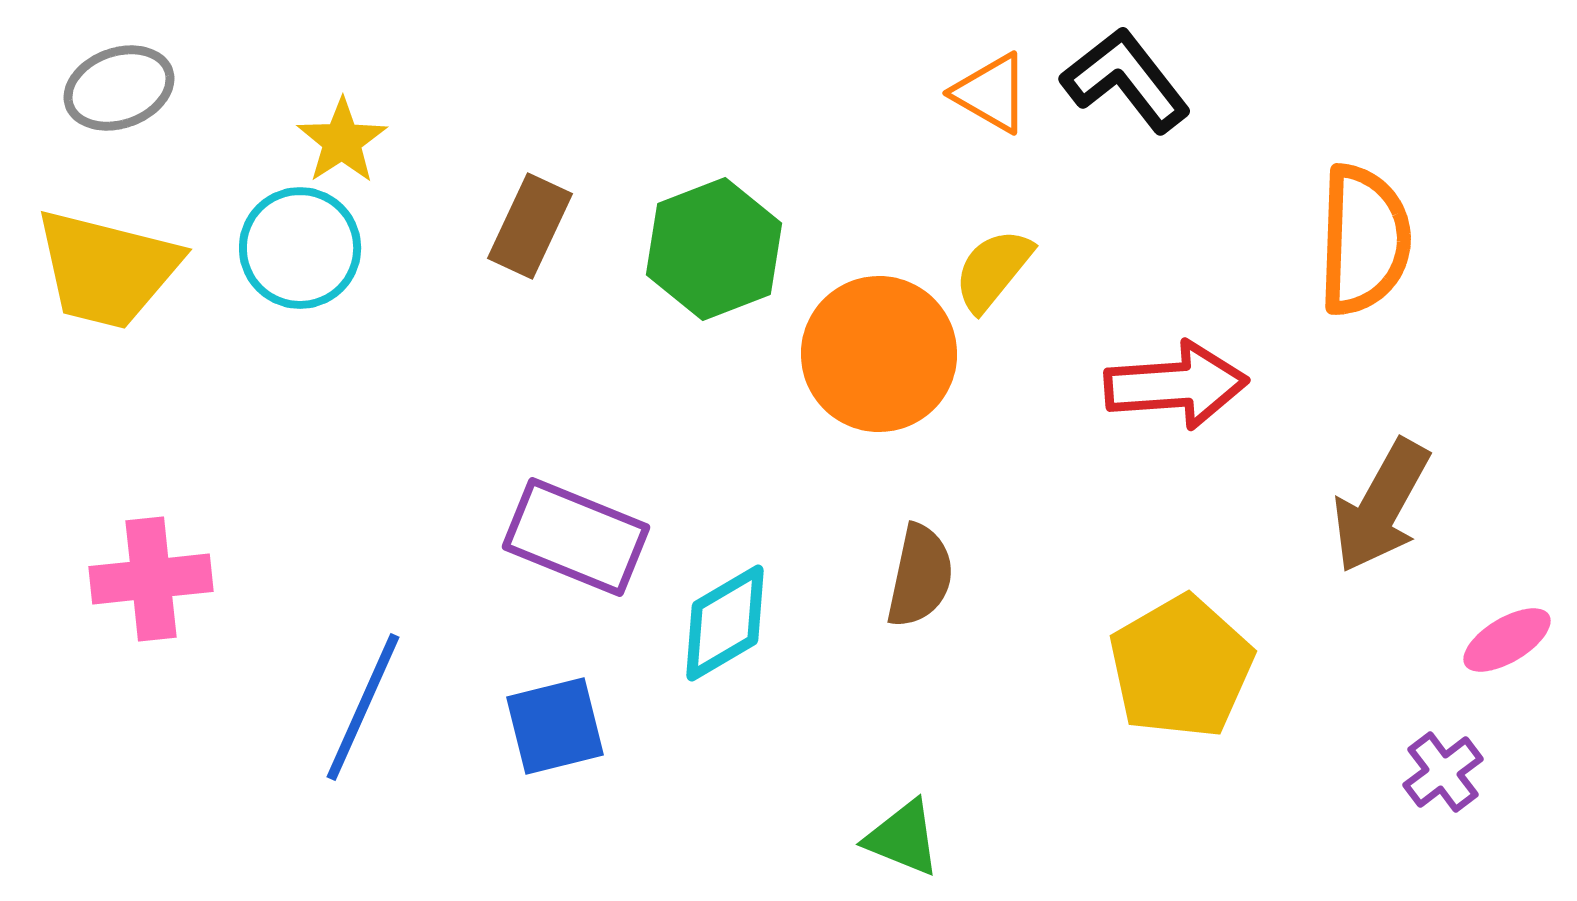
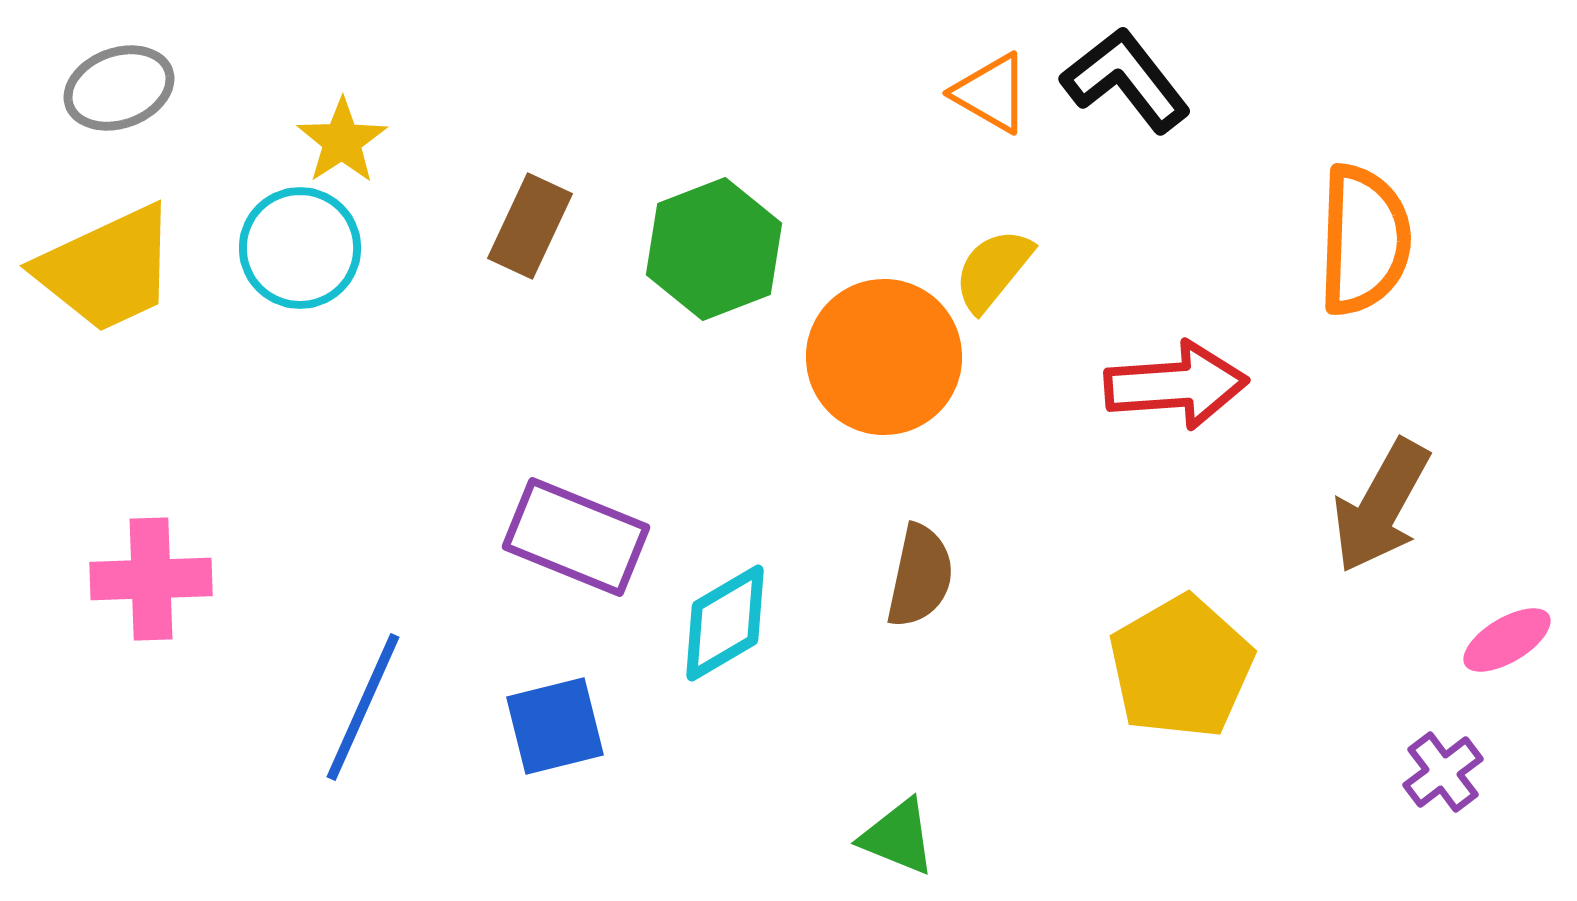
yellow trapezoid: rotated 39 degrees counterclockwise
orange circle: moved 5 px right, 3 px down
pink cross: rotated 4 degrees clockwise
green triangle: moved 5 px left, 1 px up
